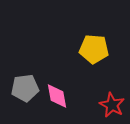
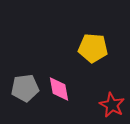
yellow pentagon: moved 1 px left, 1 px up
pink diamond: moved 2 px right, 7 px up
